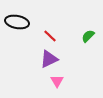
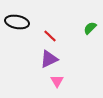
green semicircle: moved 2 px right, 8 px up
